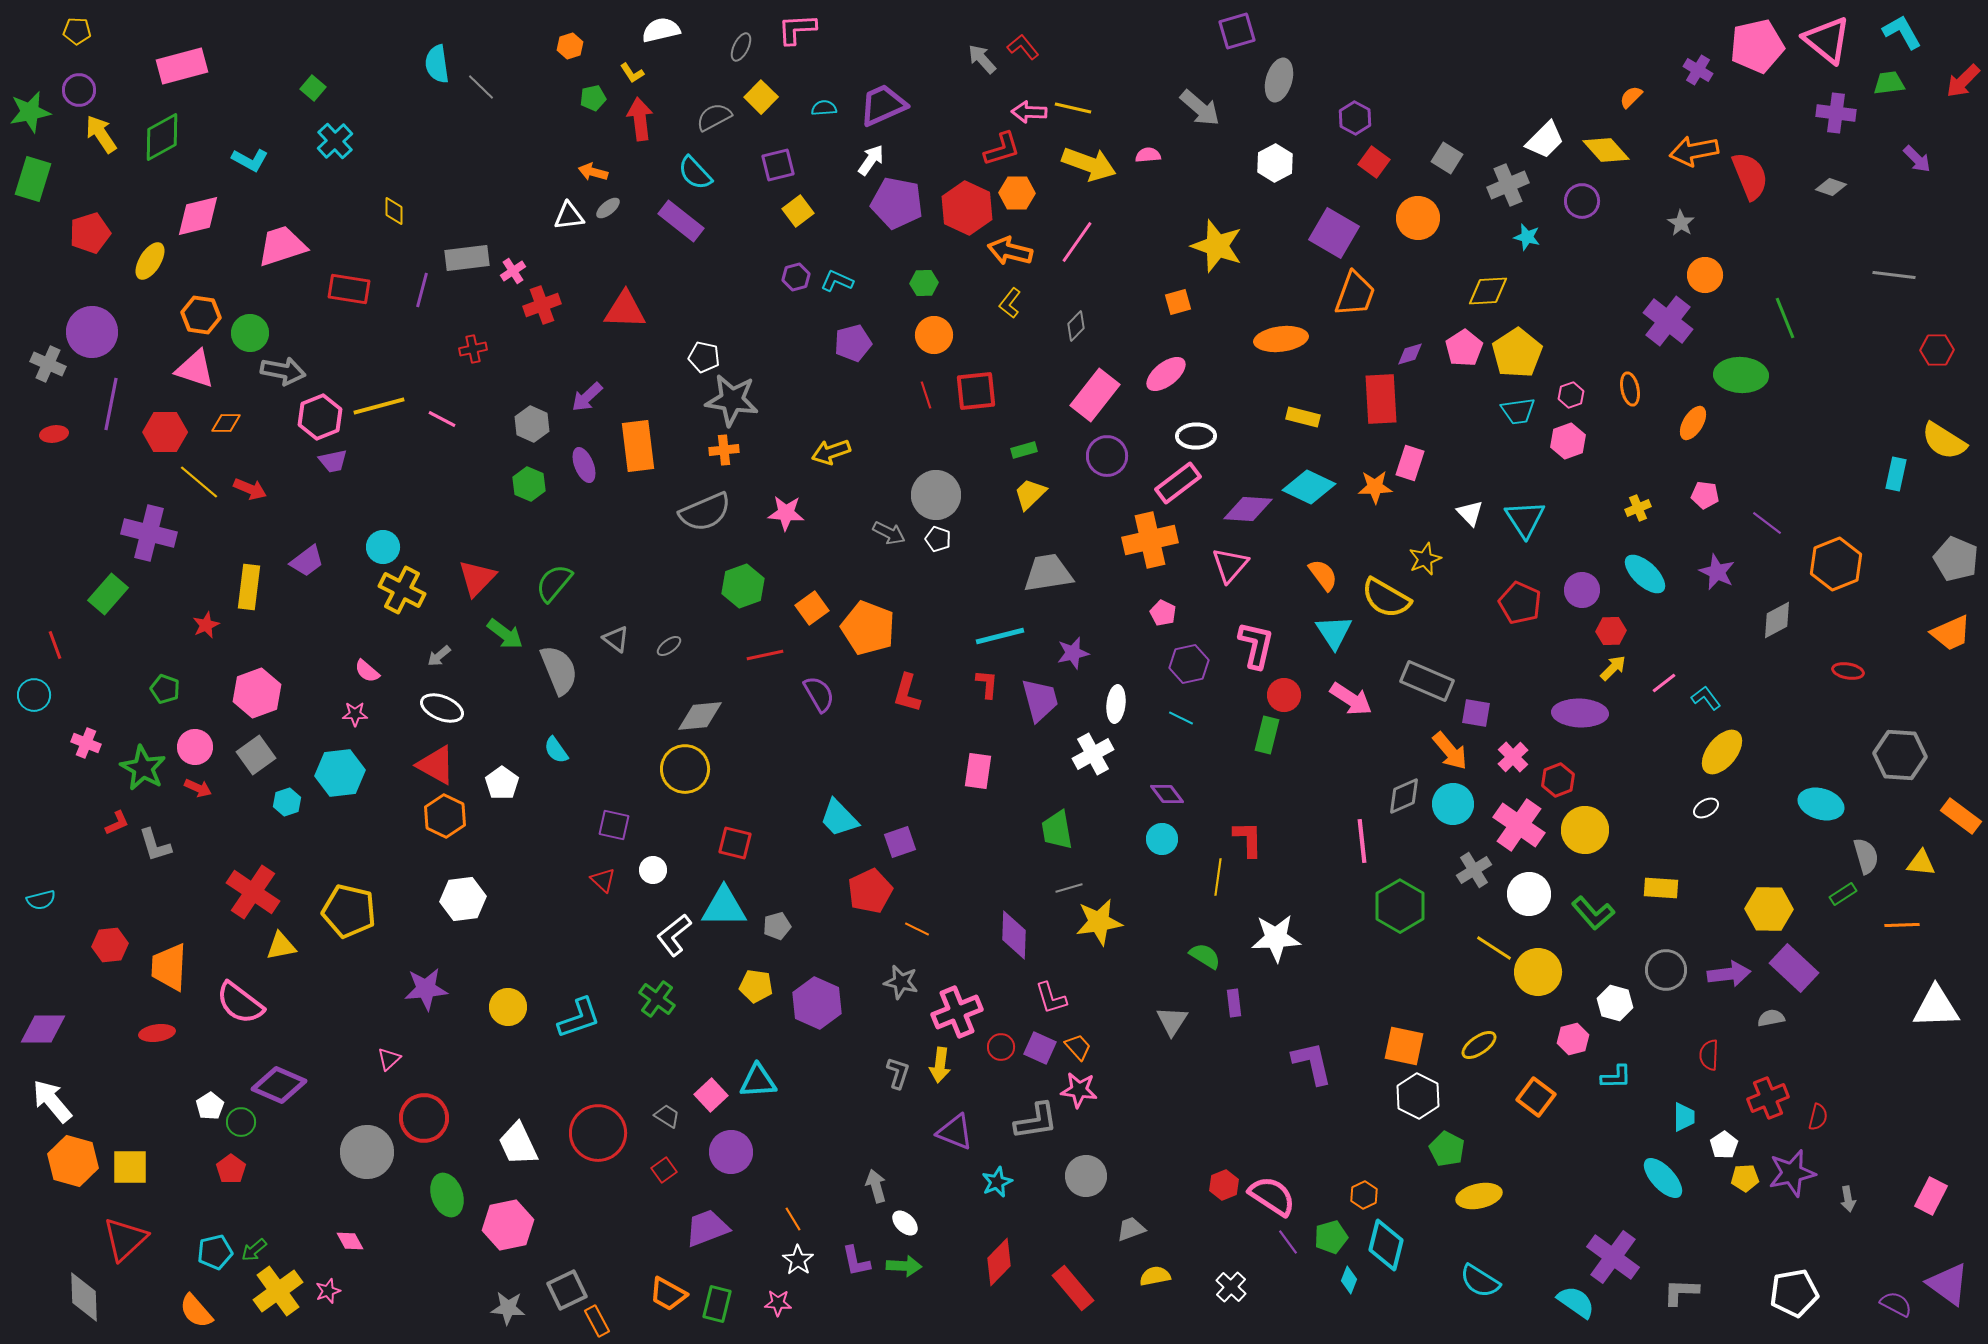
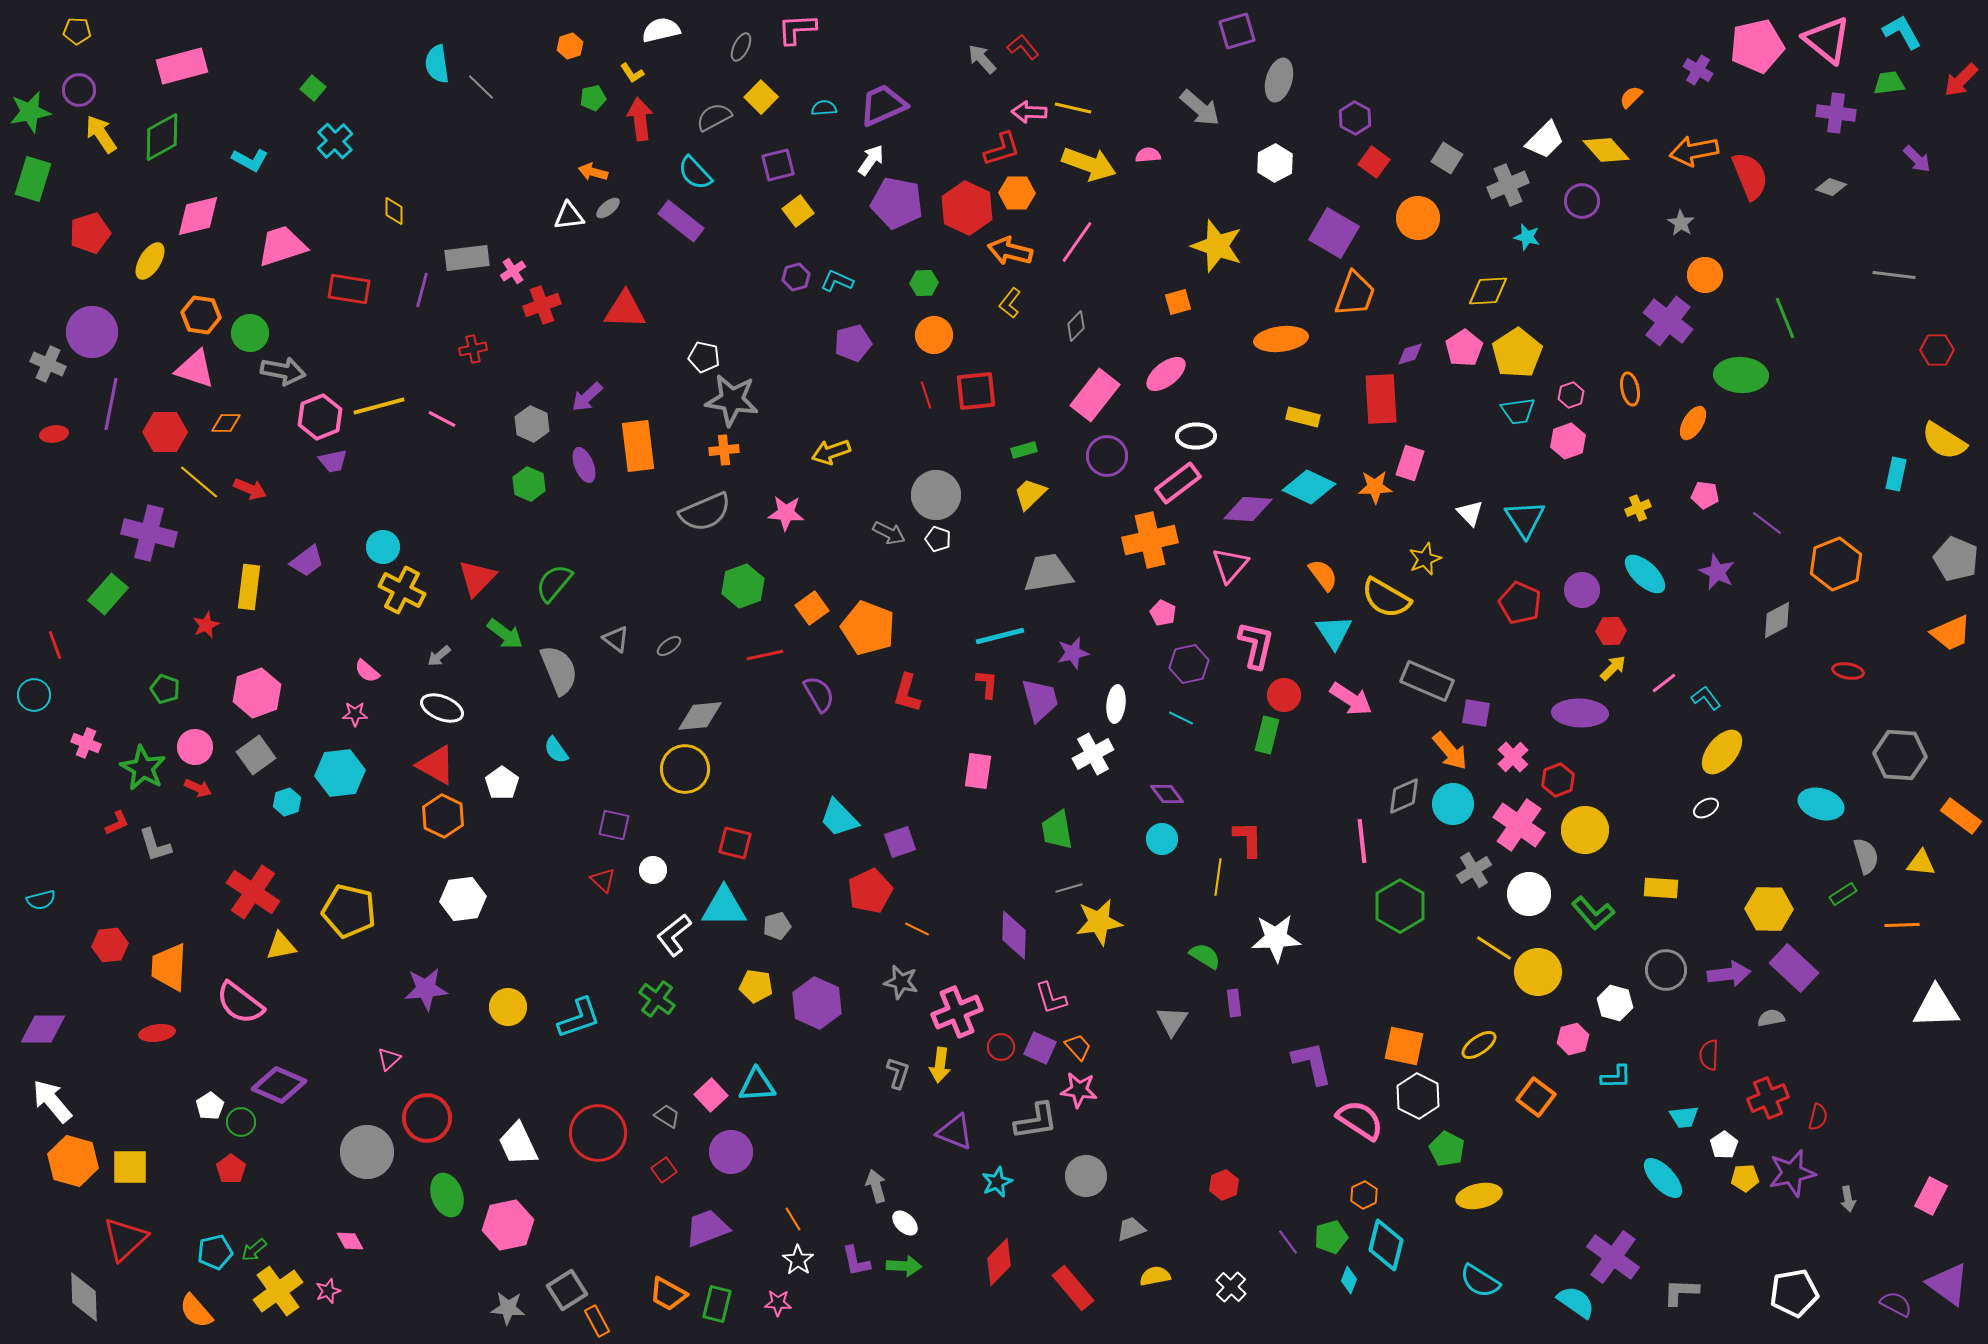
red arrow at (1963, 81): moved 2 px left, 1 px up
orange hexagon at (445, 816): moved 2 px left
cyan triangle at (758, 1081): moved 1 px left, 4 px down
cyan trapezoid at (1684, 1117): rotated 84 degrees clockwise
red circle at (424, 1118): moved 3 px right
pink semicircle at (1272, 1196): moved 88 px right, 76 px up
gray square at (567, 1290): rotated 6 degrees counterclockwise
